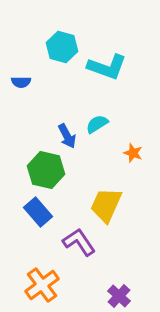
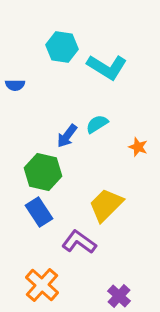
cyan hexagon: rotated 8 degrees counterclockwise
cyan L-shape: rotated 12 degrees clockwise
blue semicircle: moved 6 px left, 3 px down
blue arrow: rotated 65 degrees clockwise
orange star: moved 5 px right, 6 px up
green hexagon: moved 3 px left, 2 px down
yellow trapezoid: rotated 21 degrees clockwise
blue rectangle: moved 1 px right; rotated 8 degrees clockwise
purple L-shape: rotated 20 degrees counterclockwise
orange cross: rotated 12 degrees counterclockwise
